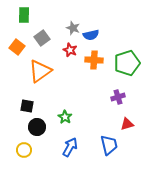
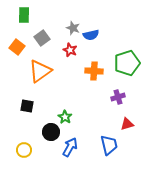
orange cross: moved 11 px down
black circle: moved 14 px right, 5 px down
